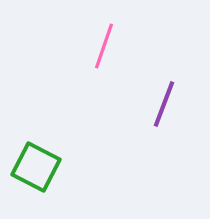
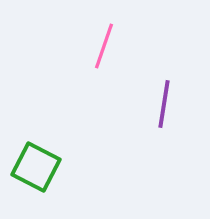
purple line: rotated 12 degrees counterclockwise
